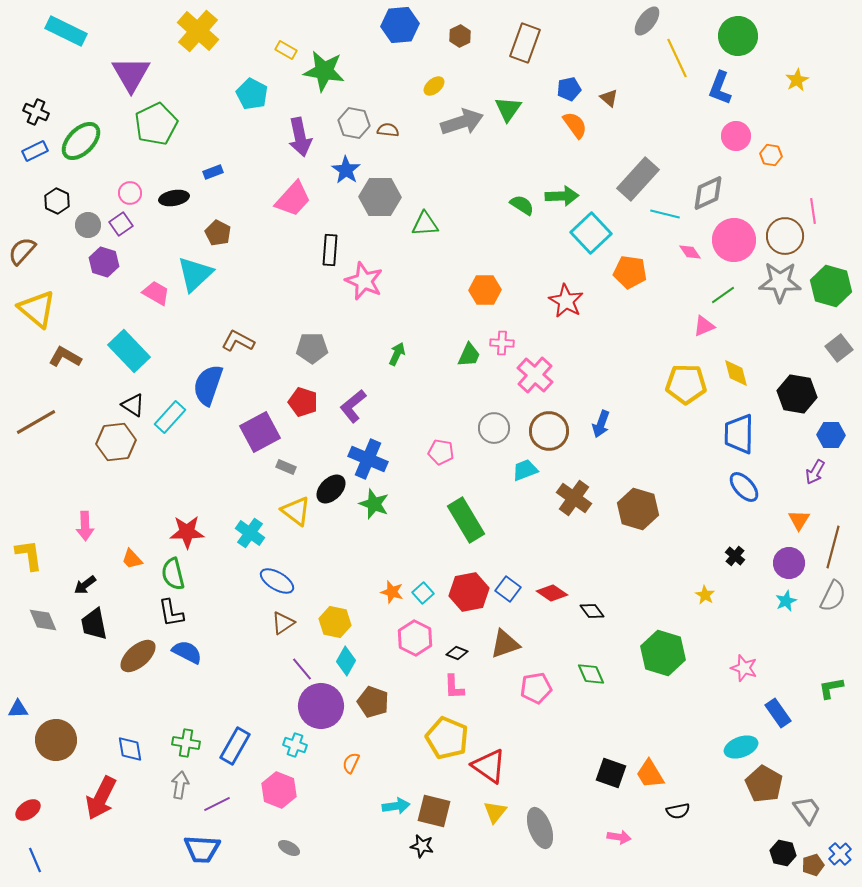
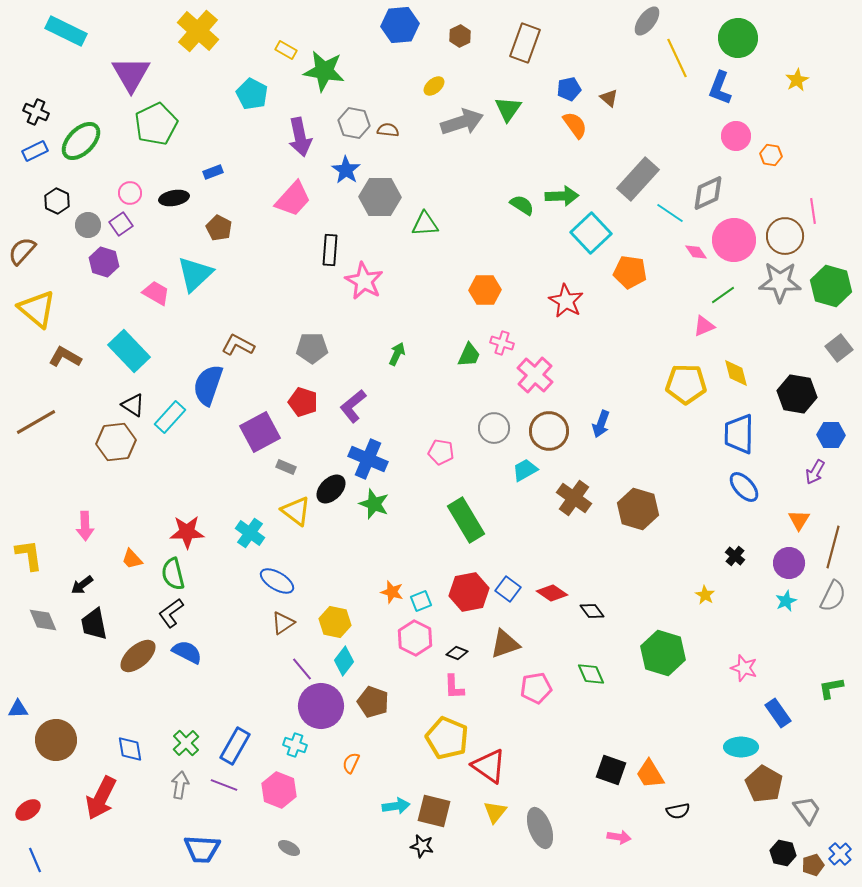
green circle at (738, 36): moved 2 px down
cyan line at (665, 214): moved 5 px right, 1 px up; rotated 20 degrees clockwise
brown pentagon at (218, 233): moved 1 px right, 5 px up
pink diamond at (690, 252): moved 6 px right
pink star at (364, 281): rotated 6 degrees clockwise
brown L-shape at (238, 341): moved 4 px down
pink cross at (502, 343): rotated 15 degrees clockwise
cyan trapezoid at (525, 470): rotated 8 degrees counterclockwise
black arrow at (85, 585): moved 3 px left
cyan square at (423, 593): moved 2 px left, 8 px down; rotated 20 degrees clockwise
black L-shape at (171, 613): rotated 64 degrees clockwise
cyan diamond at (346, 661): moved 2 px left; rotated 8 degrees clockwise
green cross at (186, 743): rotated 36 degrees clockwise
cyan ellipse at (741, 747): rotated 20 degrees clockwise
black square at (611, 773): moved 3 px up
purple line at (217, 804): moved 7 px right, 19 px up; rotated 48 degrees clockwise
